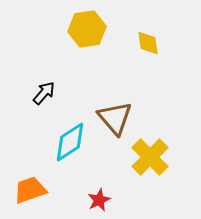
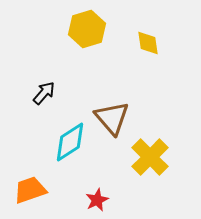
yellow hexagon: rotated 9 degrees counterclockwise
brown triangle: moved 3 px left
red star: moved 2 px left
